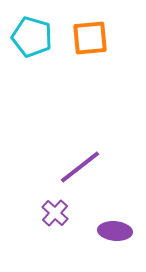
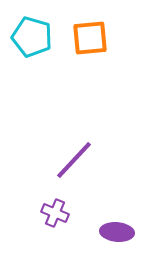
purple line: moved 6 px left, 7 px up; rotated 9 degrees counterclockwise
purple cross: rotated 20 degrees counterclockwise
purple ellipse: moved 2 px right, 1 px down
